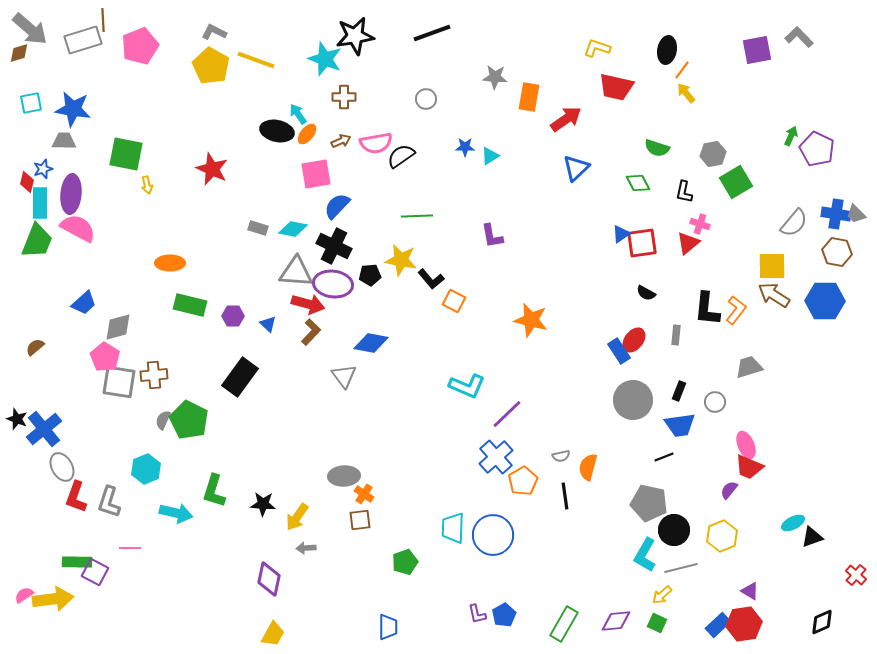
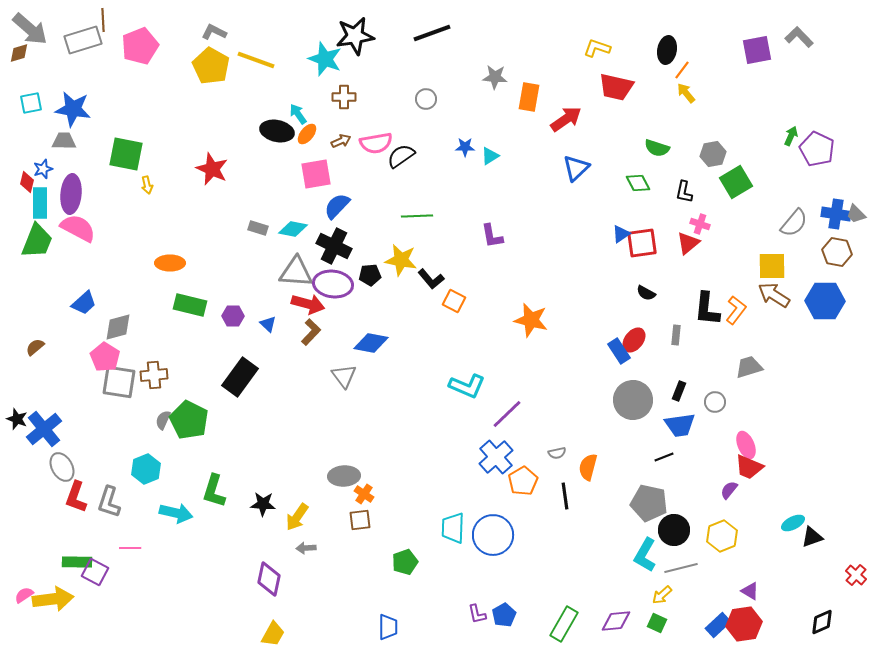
gray semicircle at (561, 456): moved 4 px left, 3 px up
